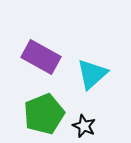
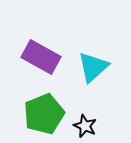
cyan triangle: moved 1 px right, 7 px up
black star: moved 1 px right
